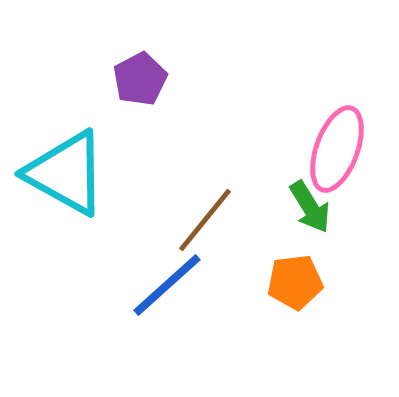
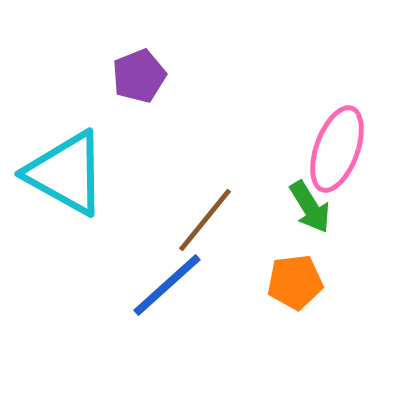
purple pentagon: moved 1 px left, 3 px up; rotated 6 degrees clockwise
